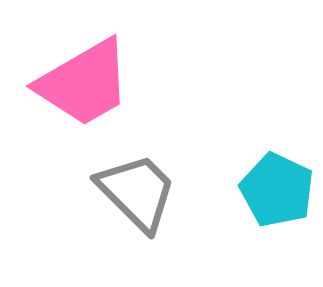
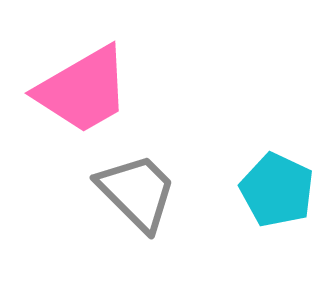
pink trapezoid: moved 1 px left, 7 px down
